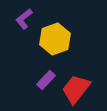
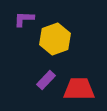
purple L-shape: rotated 40 degrees clockwise
red trapezoid: moved 3 px right; rotated 52 degrees clockwise
